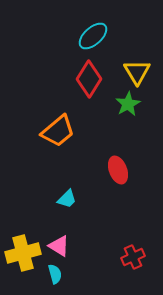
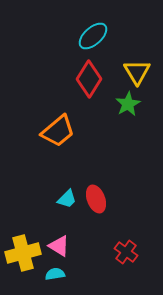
red ellipse: moved 22 px left, 29 px down
red cross: moved 7 px left, 5 px up; rotated 30 degrees counterclockwise
cyan semicircle: rotated 84 degrees counterclockwise
